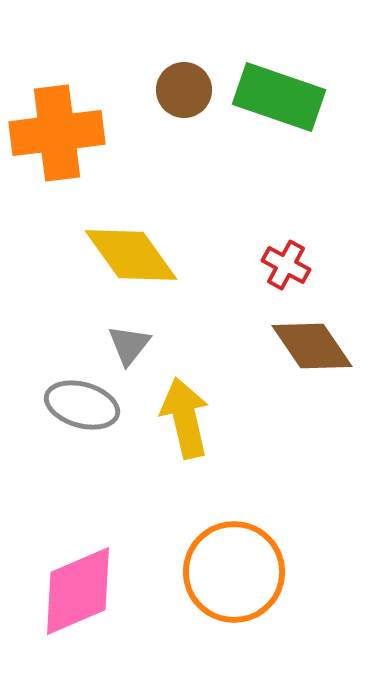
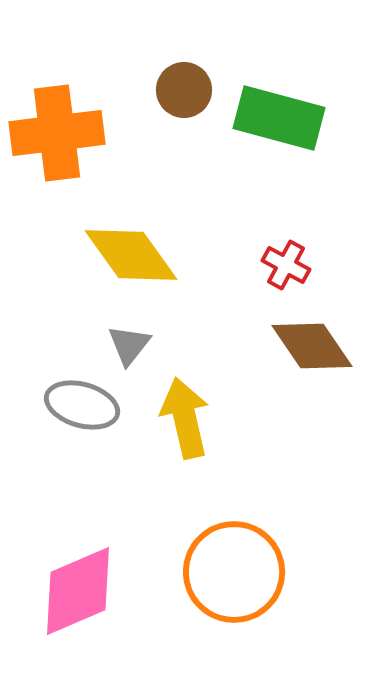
green rectangle: moved 21 px down; rotated 4 degrees counterclockwise
